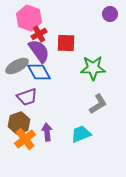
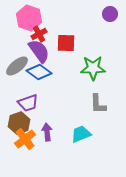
gray ellipse: rotated 10 degrees counterclockwise
blue diamond: rotated 25 degrees counterclockwise
purple trapezoid: moved 1 px right, 6 px down
gray L-shape: rotated 120 degrees clockwise
